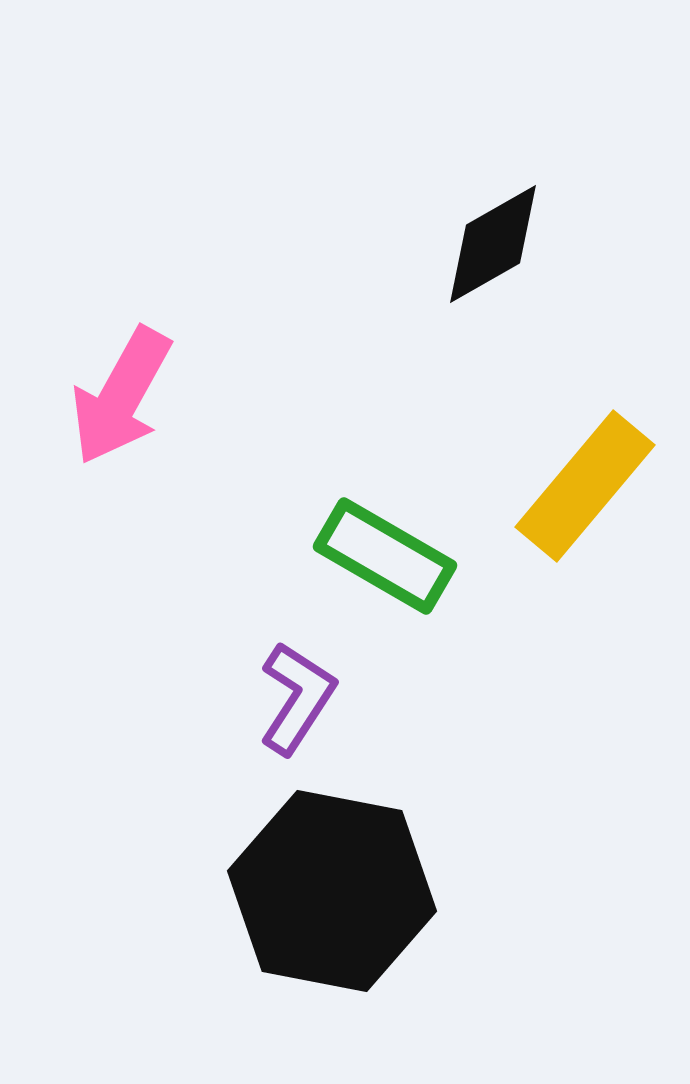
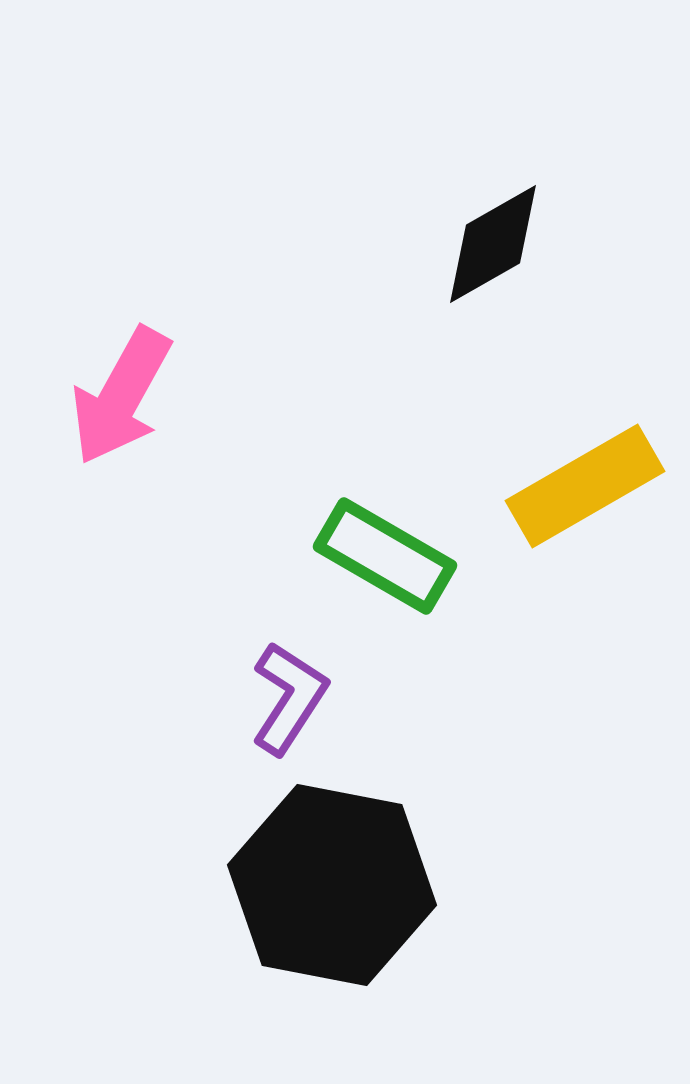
yellow rectangle: rotated 20 degrees clockwise
purple L-shape: moved 8 px left
black hexagon: moved 6 px up
